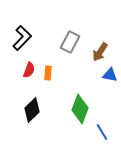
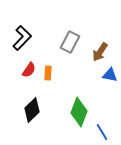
red semicircle: rotated 14 degrees clockwise
green diamond: moved 1 px left, 3 px down
